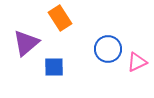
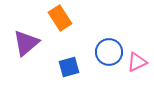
blue circle: moved 1 px right, 3 px down
blue square: moved 15 px right; rotated 15 degrees counterclockwise
